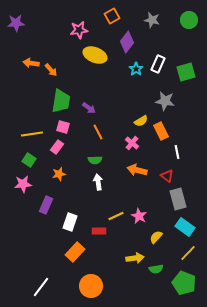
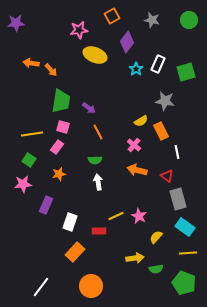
pink cross at (132, 143): moved 2 px right, 2 px down
yellow line at (188, 253): rotated 42 degrees clockwise
